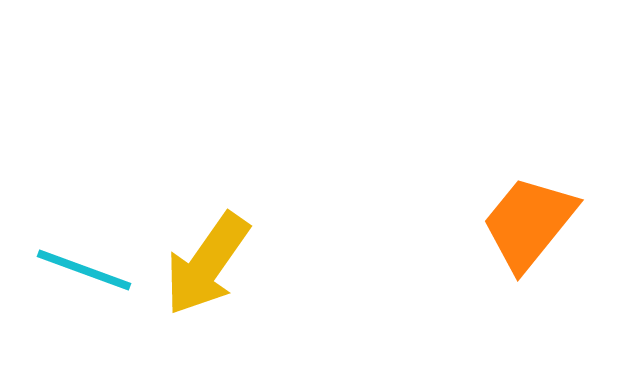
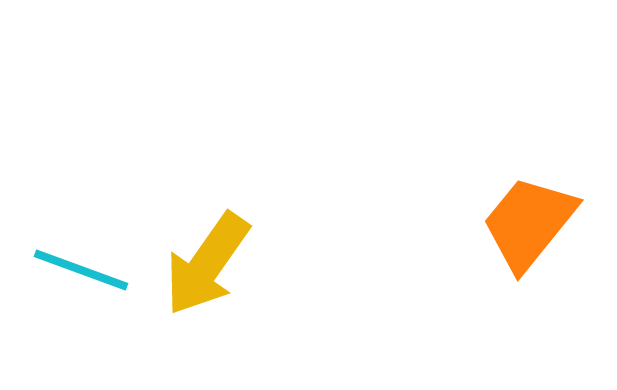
cyan line: moved 3 px left
